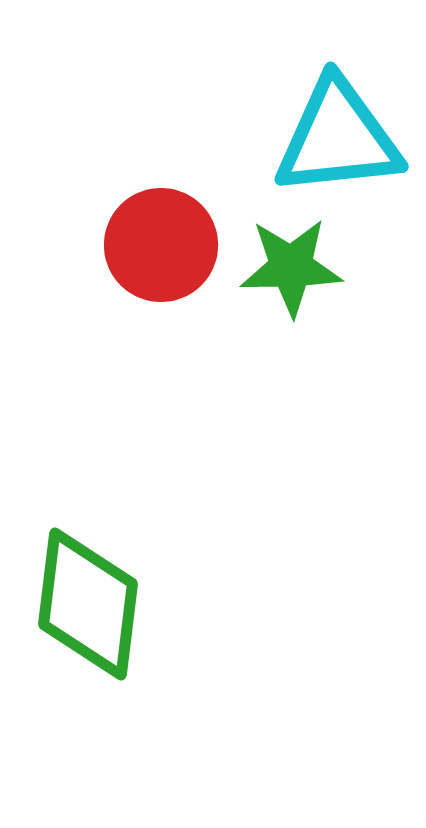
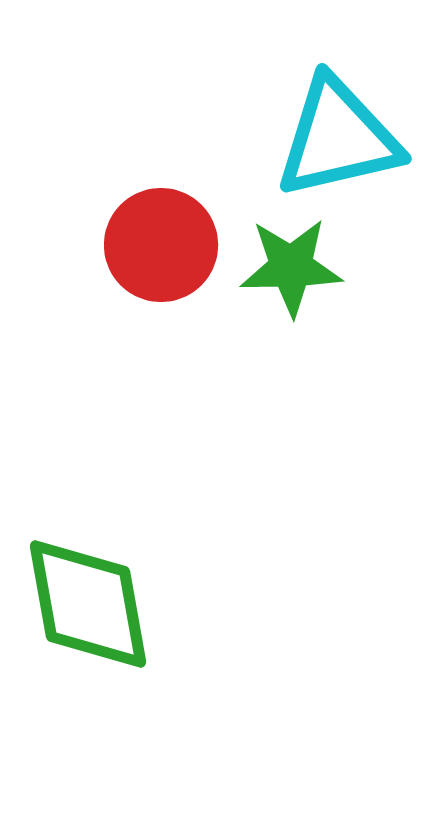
cyan triangle: rotated 7 degrees counterclockwise
green diamond: rotated 17 degrees counterclockwise
